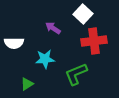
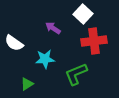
white semicircle: rotated 36 degrees clockwise
